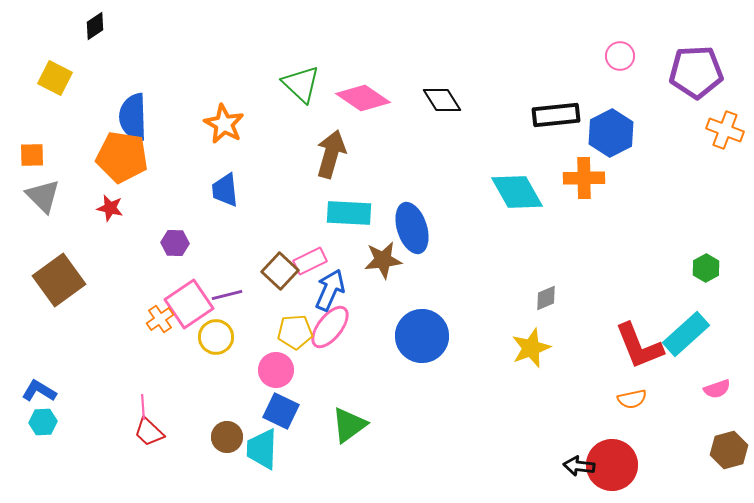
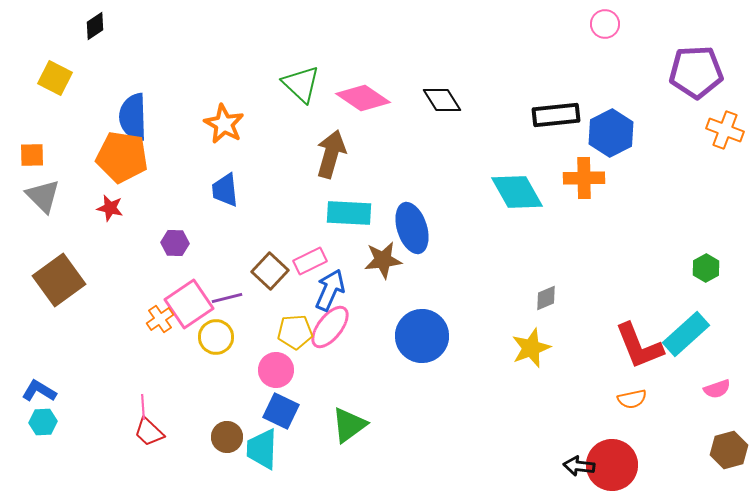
pink circle at (620, 56): moved 15 px left, 32 px up
brown square at (280, 271): moved 10 px left
purple line at (227, 295): moved 3 px down
